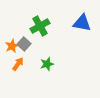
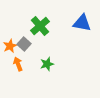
green cross: rotated 12 degrees counterclockwise
orange star: moved 2 px left
orange arrow: rotated 56 degrees counterclockwise
